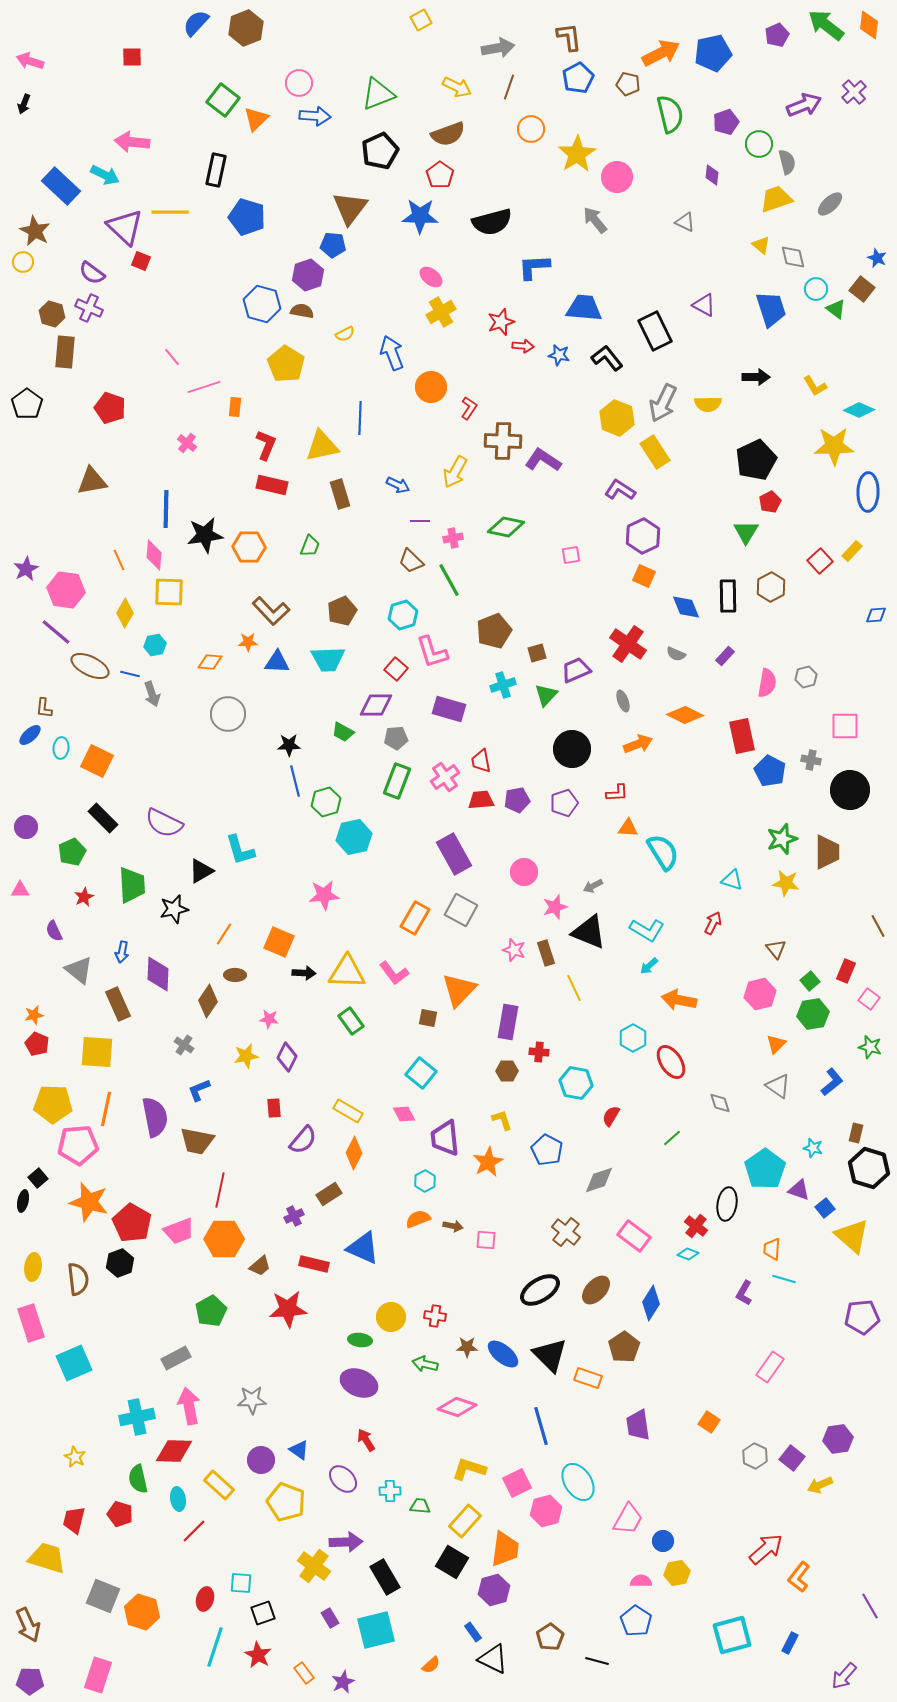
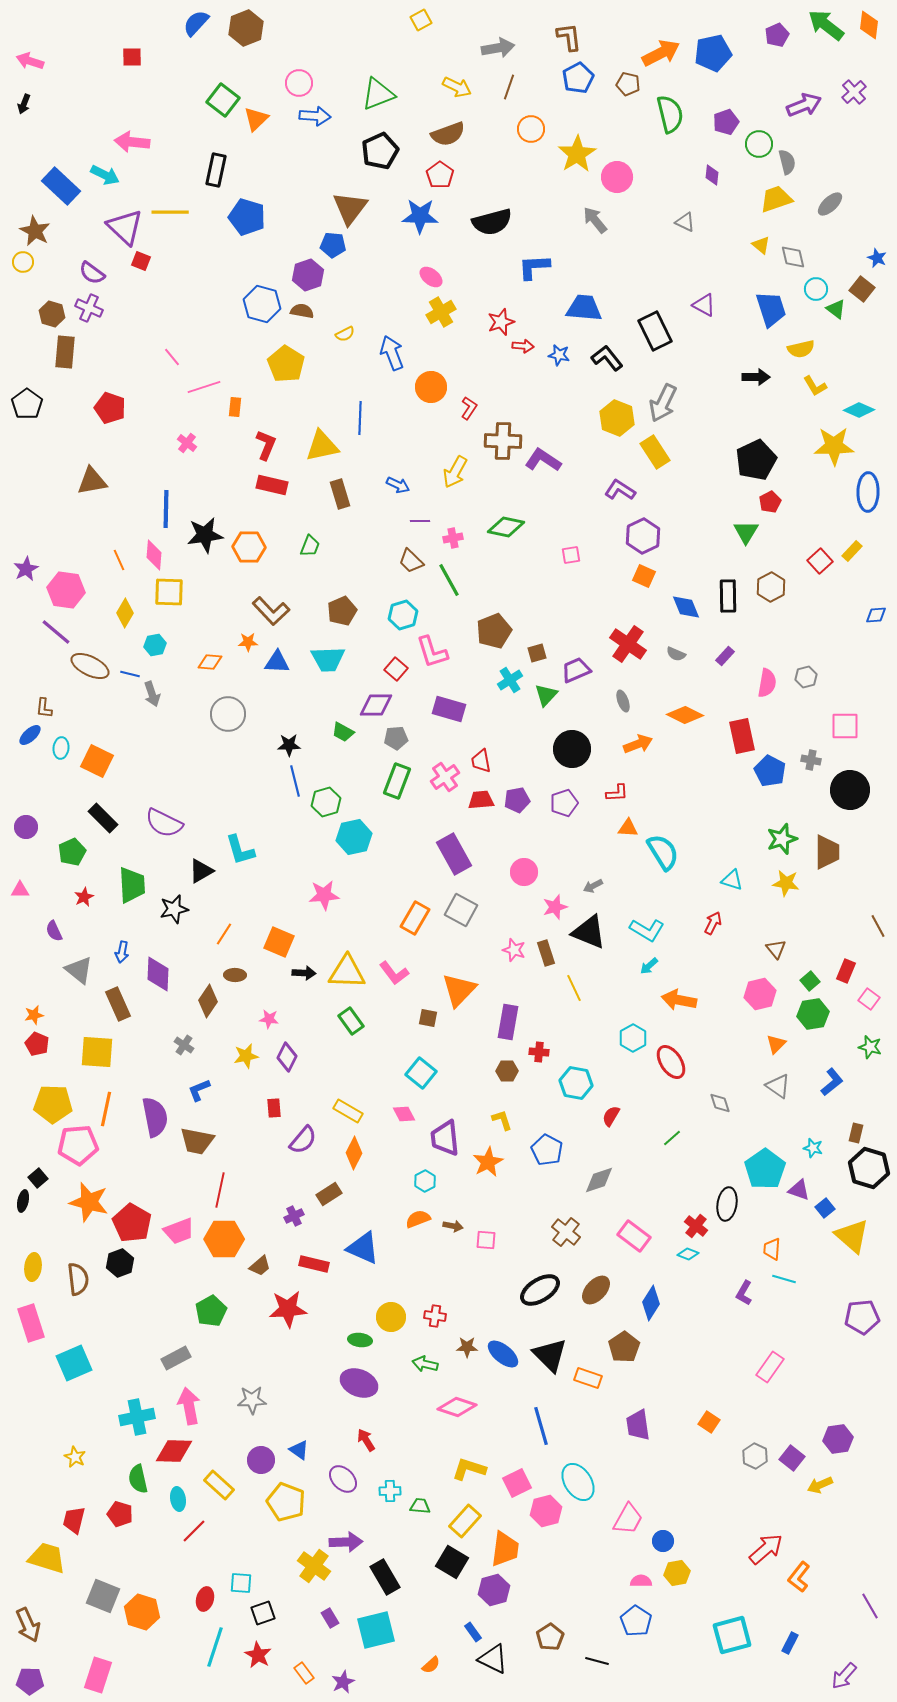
yellow semicircle at (708, 404): moved 93 px right, 55 px up; rotated 12 degrees counterclockwise
cyan cross at (503, 685): moved 7 px right, 5 px up; rotated 15 degrees counterclockwise
